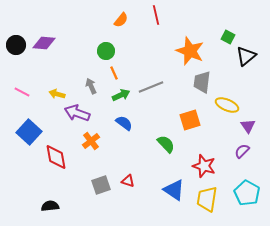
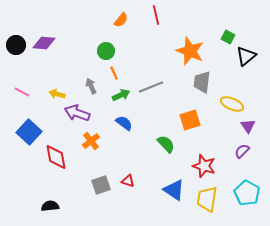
yellow ellipse: moved 5 px right, 1 px up
